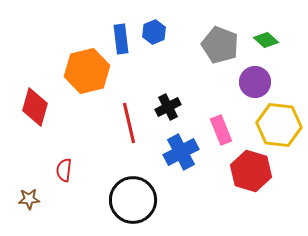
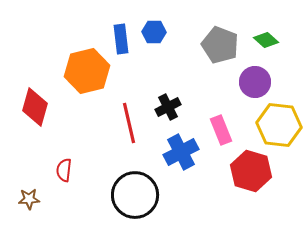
blue hexagon: rotated 25 degrees clockwise
black circle: moved 2 px right, 5 px up
